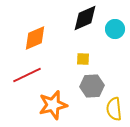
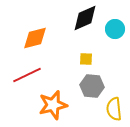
orange diamond: rotated 8 degrees clockwise
yellow square: moved 3 px right
gray hexagon: rotated 10 degrees clockwise
